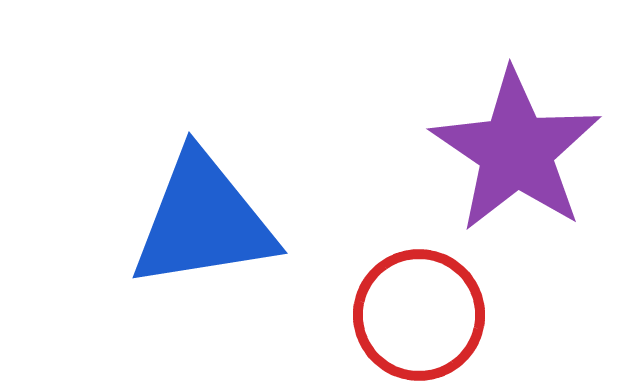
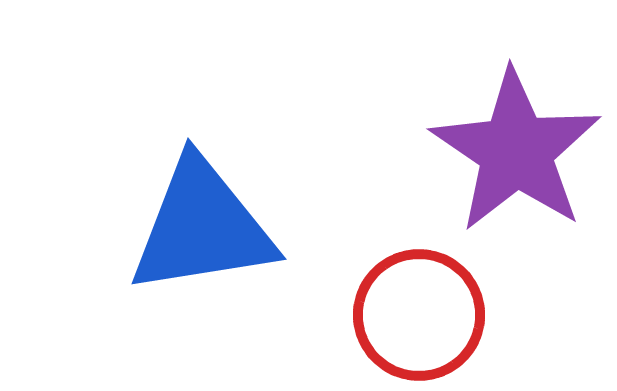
blue triangle: moved 1 px left, 6 px down
